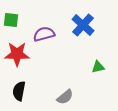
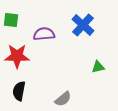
purple semicircle: rotated 10 degrees clockwise
red star: moved 2 px down
gray semicircle: moved 2 px left, 2 px down
